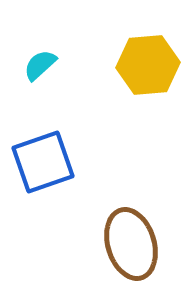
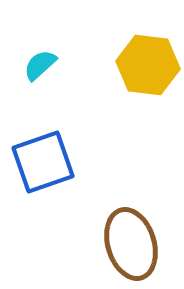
yellow hexagon: rotated 12 degrees clockwise
